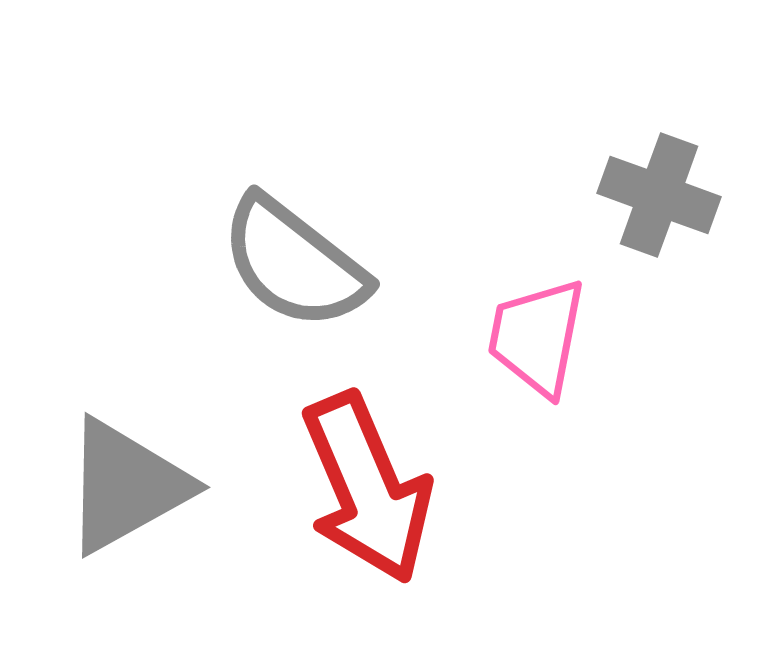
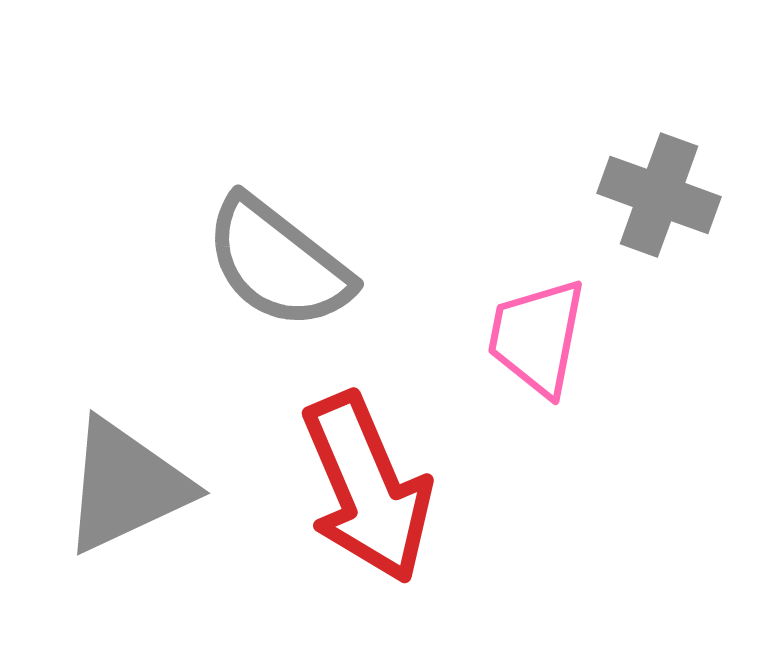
gray semicircle: moved 16 px left
gray triangle: rotated 4 degrees clockwise
